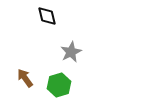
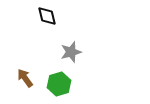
gray star: rotated 10 degrees clockwise
green hexagon: moved 1 px up
